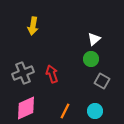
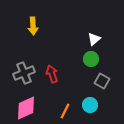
yellow arrow: rotated 12 degrees counterclockwise
gray cross: moved 1 px right
cyan circle: moved 5 px left, 6 px up
